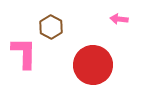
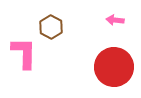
pink arrow: moved 4 px left, 1 px down
red circle: moved 21 px right, 2 px down
